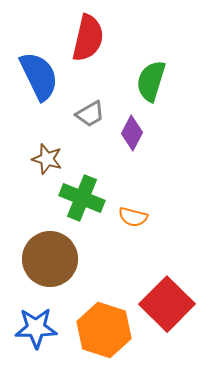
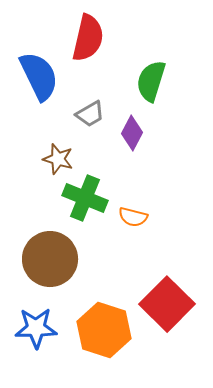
brown star: moved 11 px right
green cross: moved 3 px right
